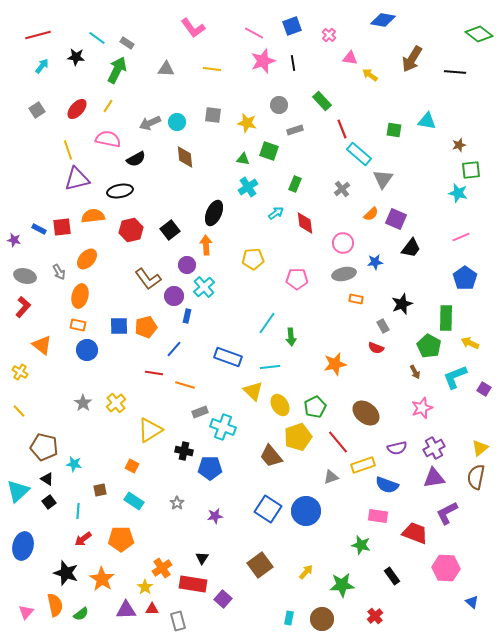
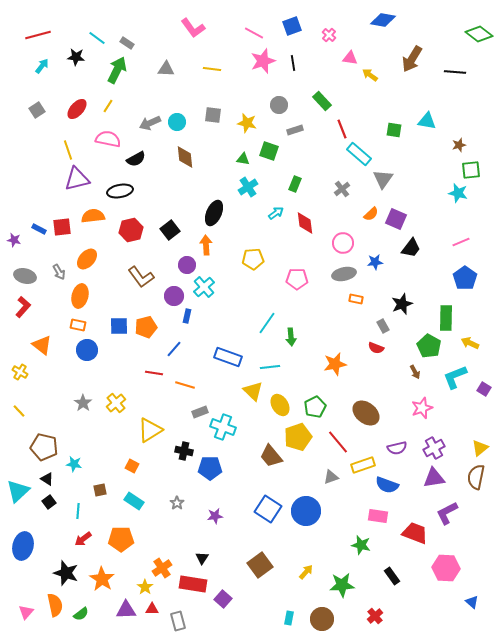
pink line at (461, 237): moved 5 px down
brown L-shape at (148, 279): moved 7 px left, 2 px up
